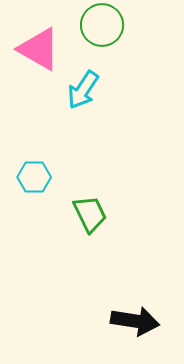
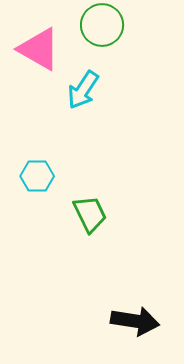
cyan hexagon: moved 3 px right, 1 px up
